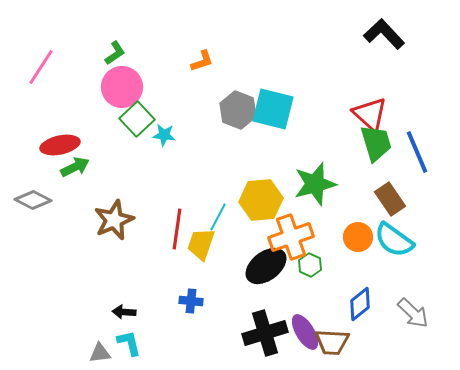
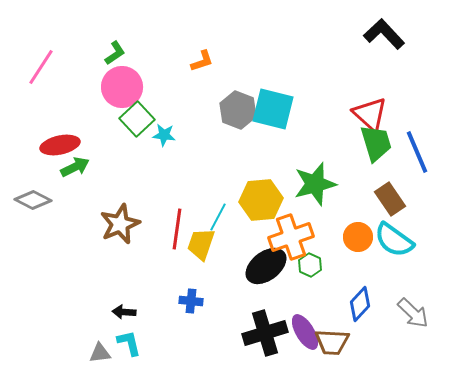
brown star: moved 6 px right, 4 px down
blue diamond: rotated 8 degrees counterclockwise
